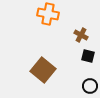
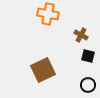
brown square: rotated 25 degrees clockwise
black circle: moved 2 px left, 1 px up
